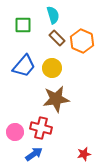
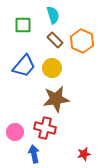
brown rectangle: moved 2 px left, 2 px down
red cross: moved 4 px right
blue arrow: rotated 66 degrees counterclockwise
